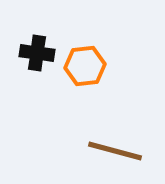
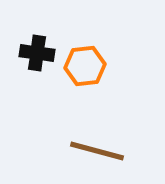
brown line: moved 18 px left
